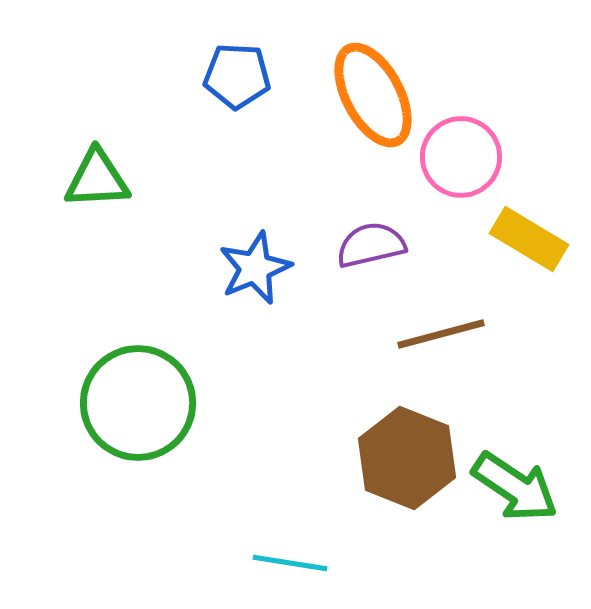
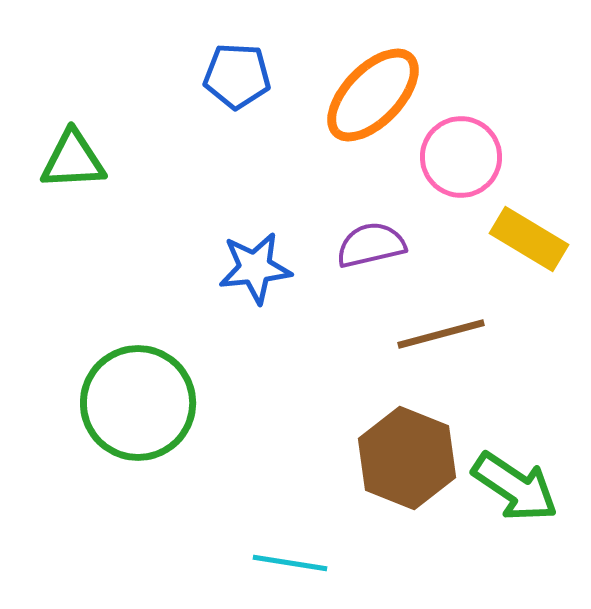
orange ellipse: rotated 72 degrees clockwise
green triangle: moved 24 px left, 19 px up
blue star: rotated 16 degrees clockwise
